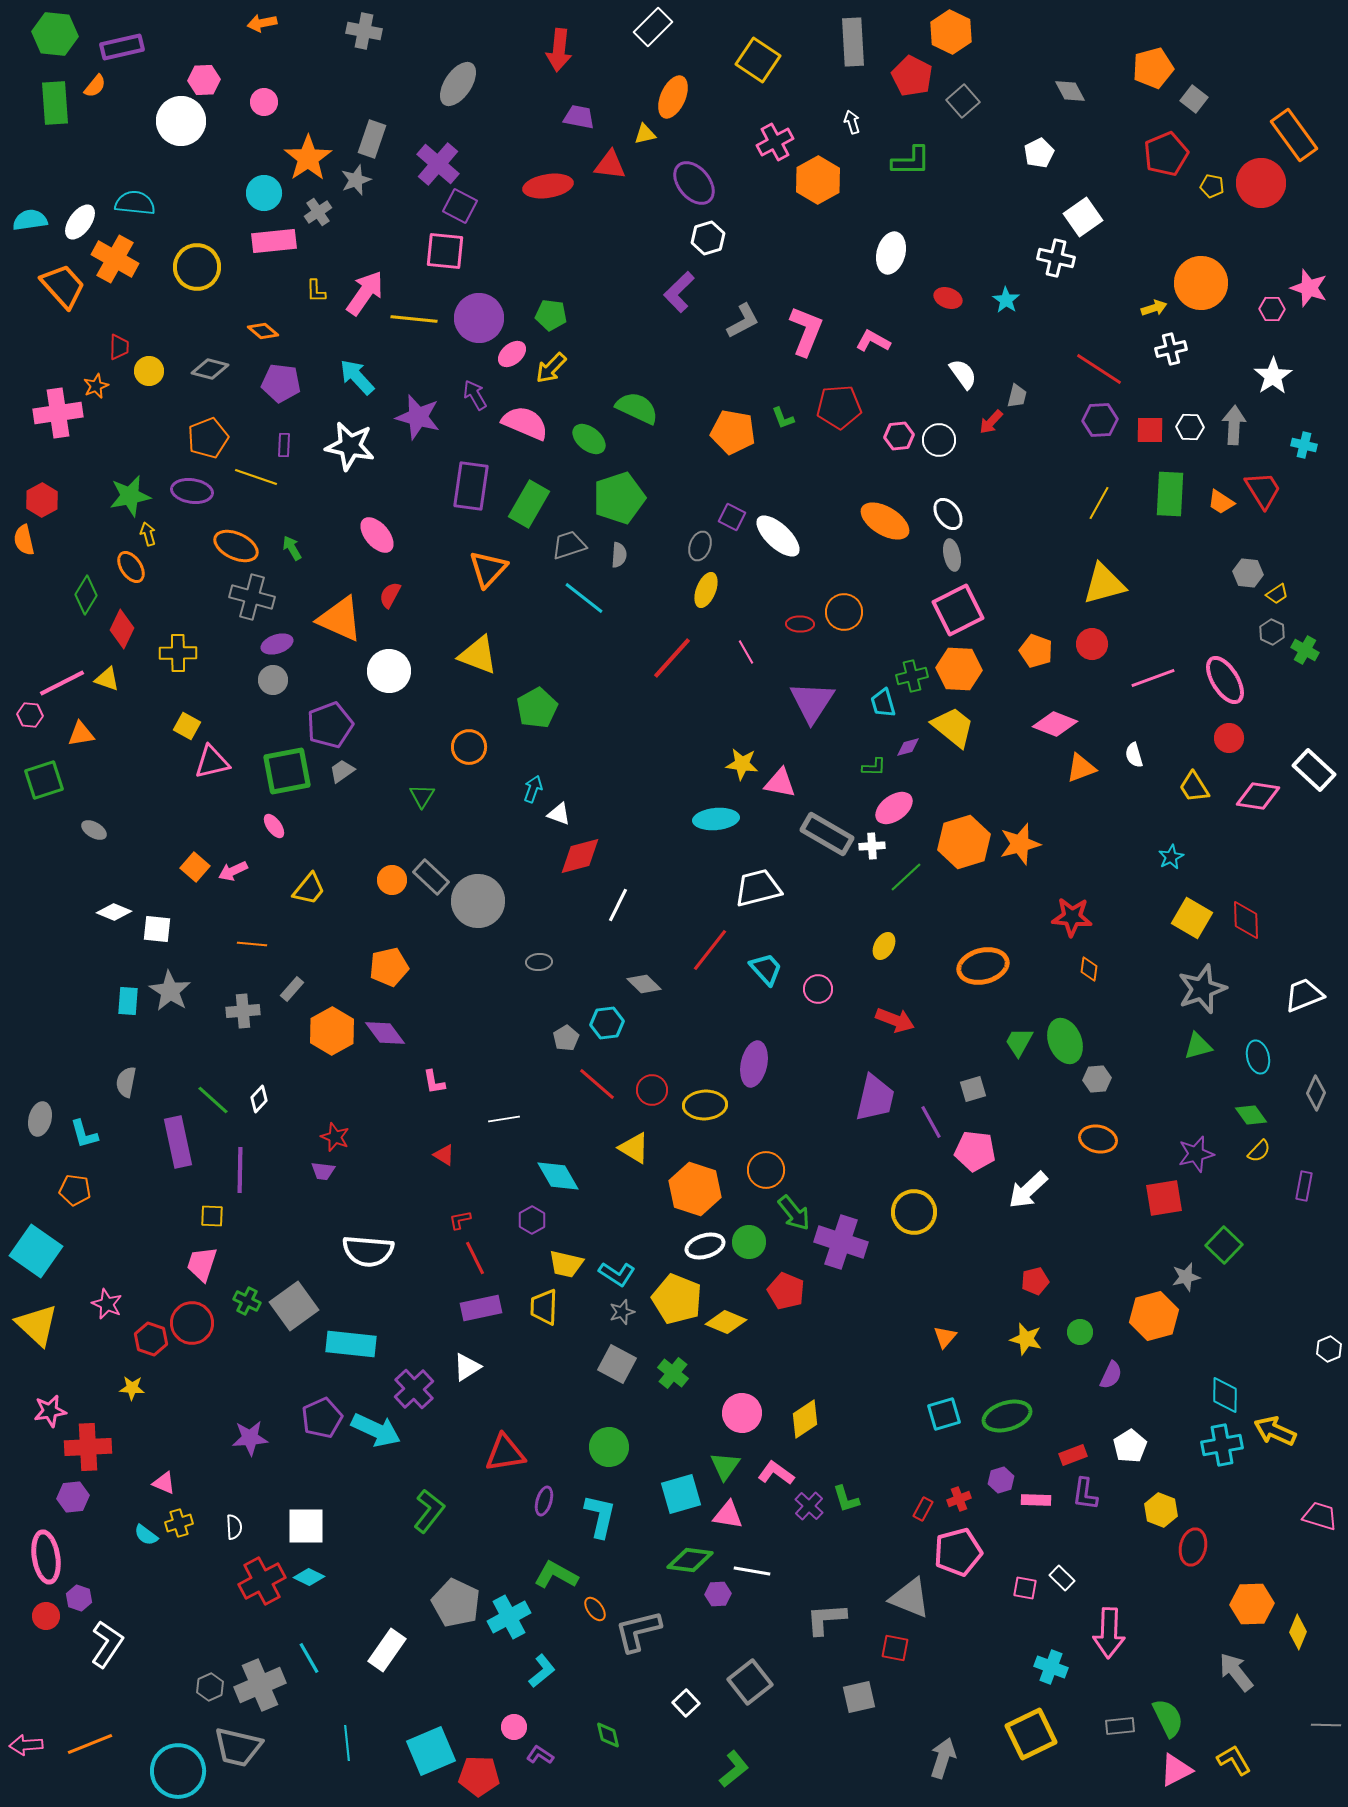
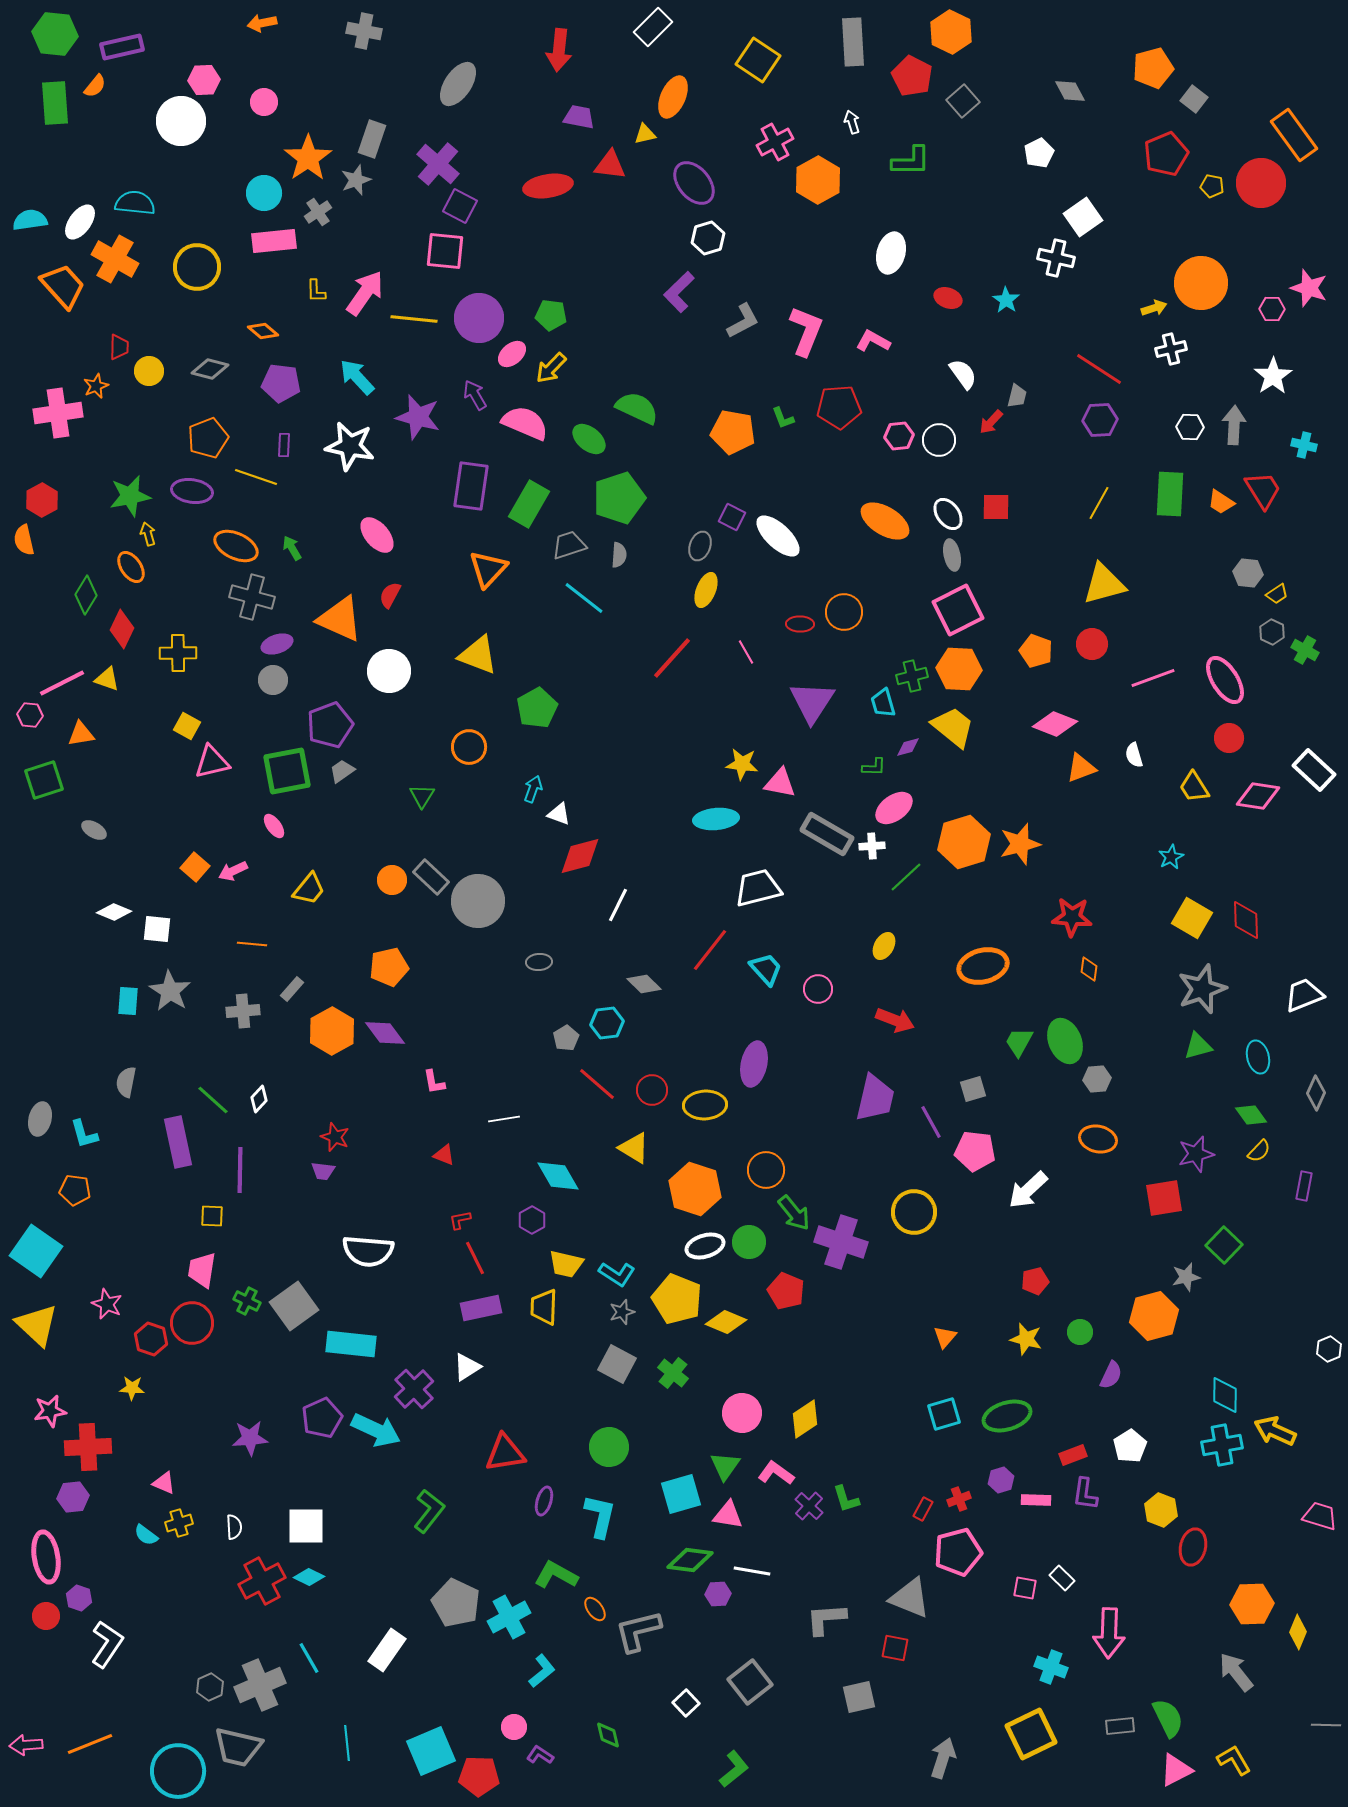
red square at (1150, 430): moved 154 px left, 77 px down
red triangle at (444, 1155): rotated 10 degrees counterclockwise
pink trapezoid at (202, 1264): moved 6 px down; rotated 9 degrees counterclockwise
